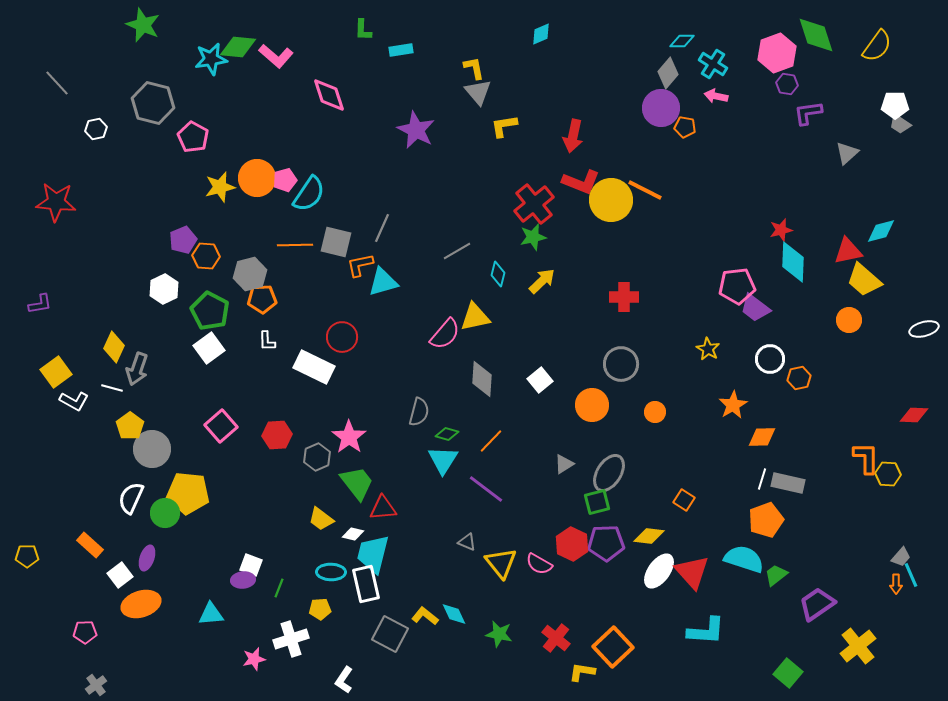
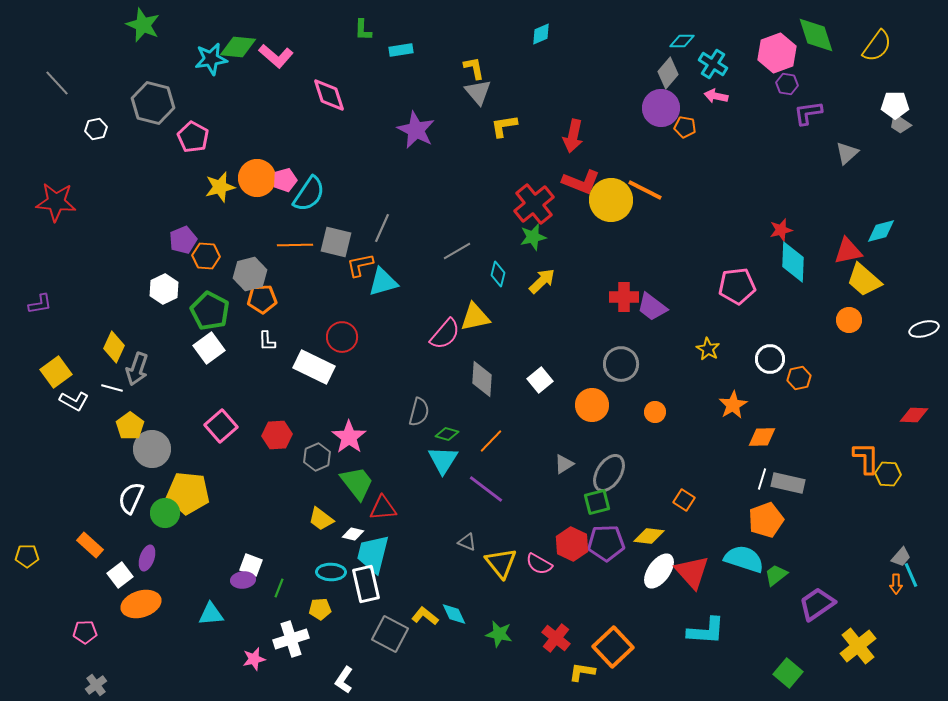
purple trapezoid at (755, 308): moved 103 px left, 1 px up
